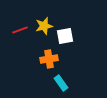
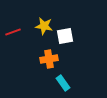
yellow star: rotated 24 degrees clockwise
red line: moved 7 px left, 2 px down
cyan rectangle: moved 2 px right
